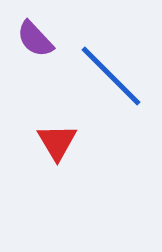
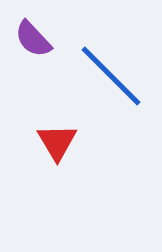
purple semicircle: moved 2 px left
